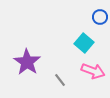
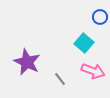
purple star: rotated 8 degrees counterclockwise
gray line: moved 1 px up
